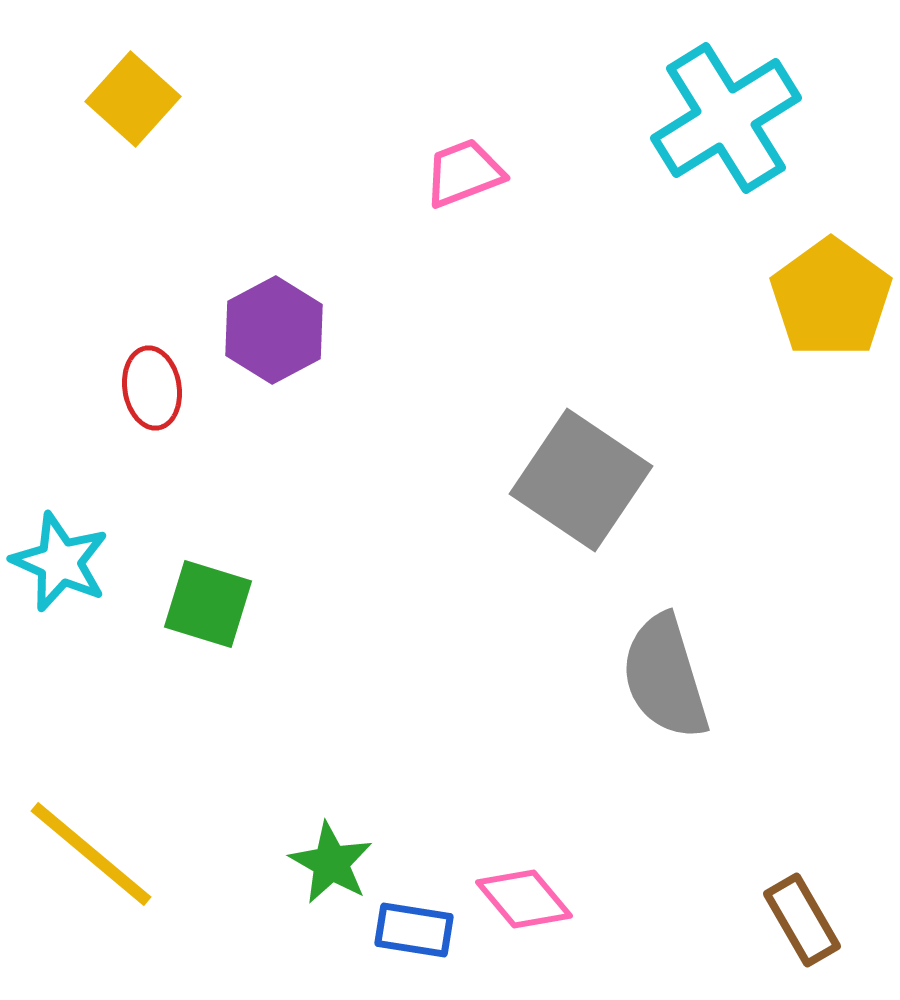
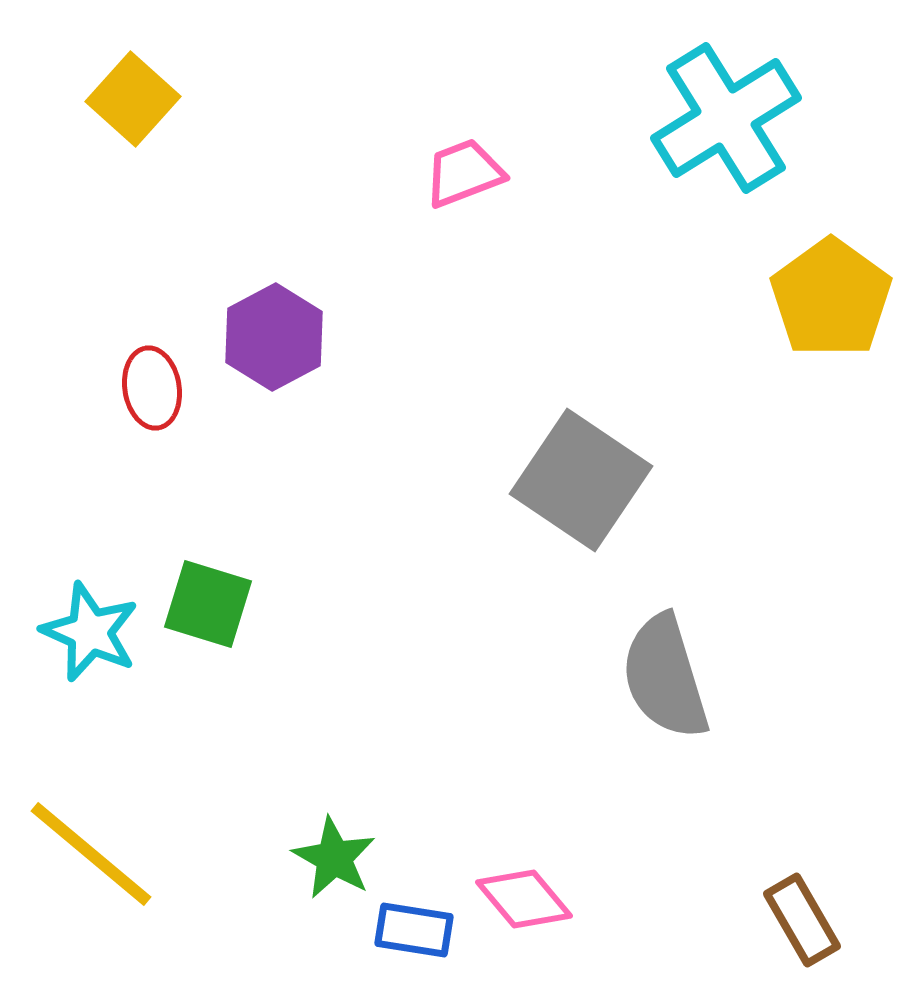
purple hexagon: moved 7 px down
cyan star: moved 30 px right, 70 px down
green star: moved 3 px right, 5 px up
